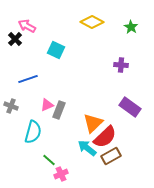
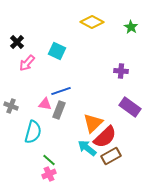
pink arrow: moved 37 px down; rotated 78 degrees counterclockwise
black cross: moved 2 px right, 3 px down
cyan square: moved 1 px right, 1 px down
purple cross: moved 6 px down
blue line: moved 33 px right, 12 px down
pink triangle: moved 2 px left, 1 px up; rotated 32 degrees clockwise
pink cross: moved 12 px left
